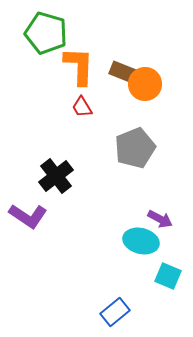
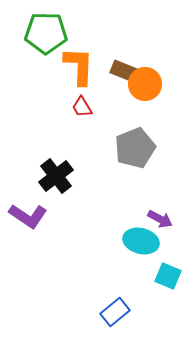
green pentagon: rotated 15 degrees counterclockwise
brown rectangle: moved 1 px right, 1 px up
